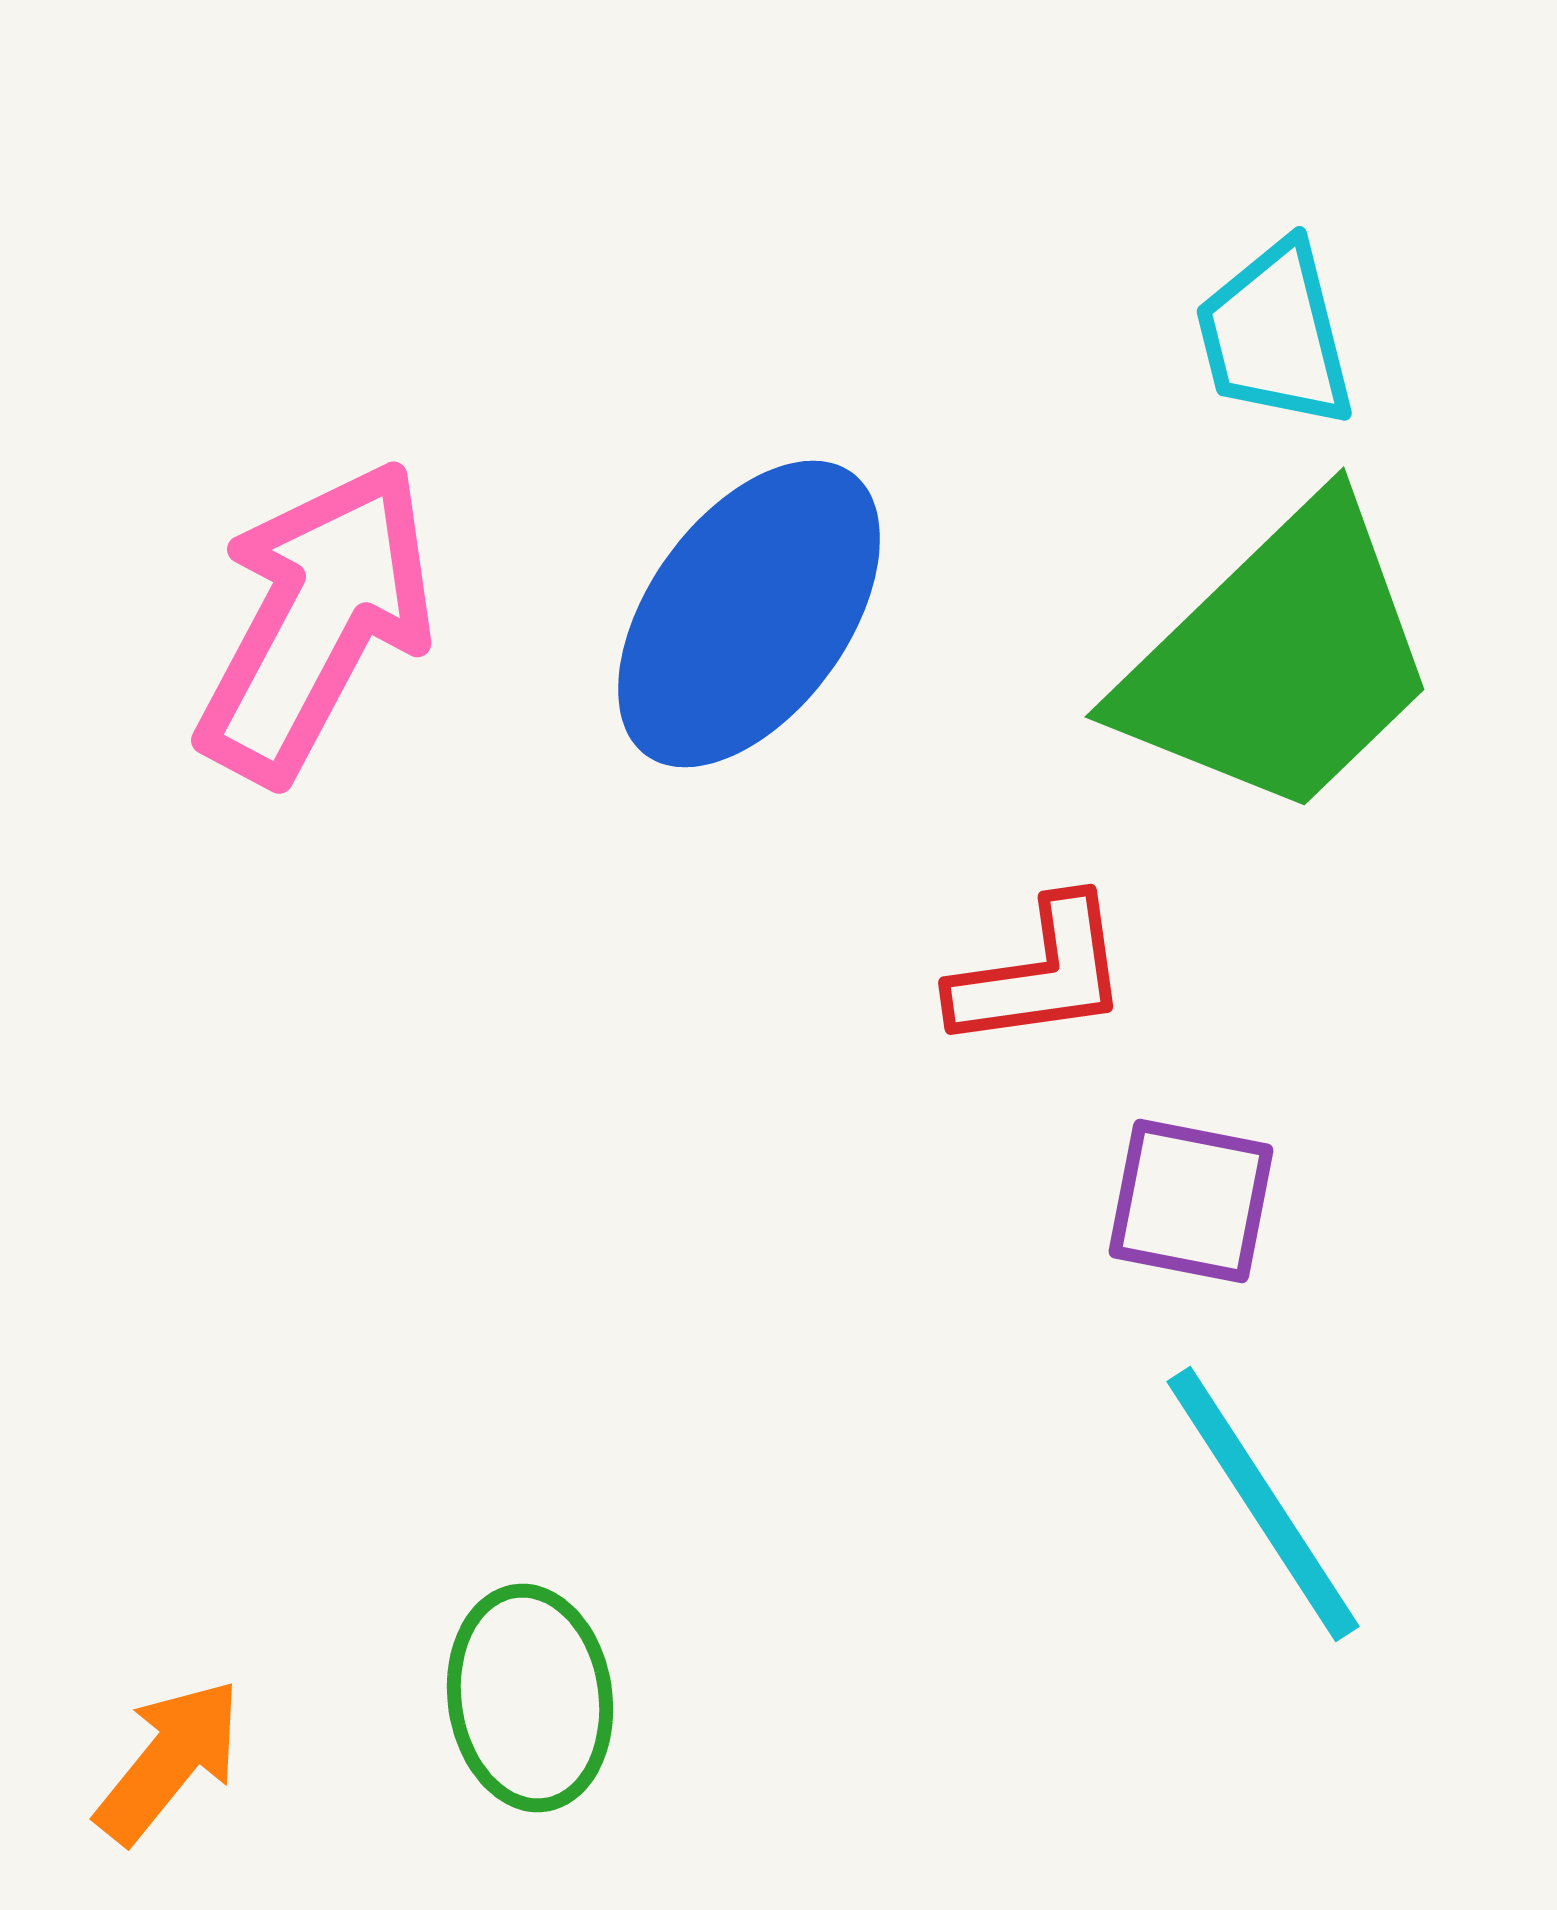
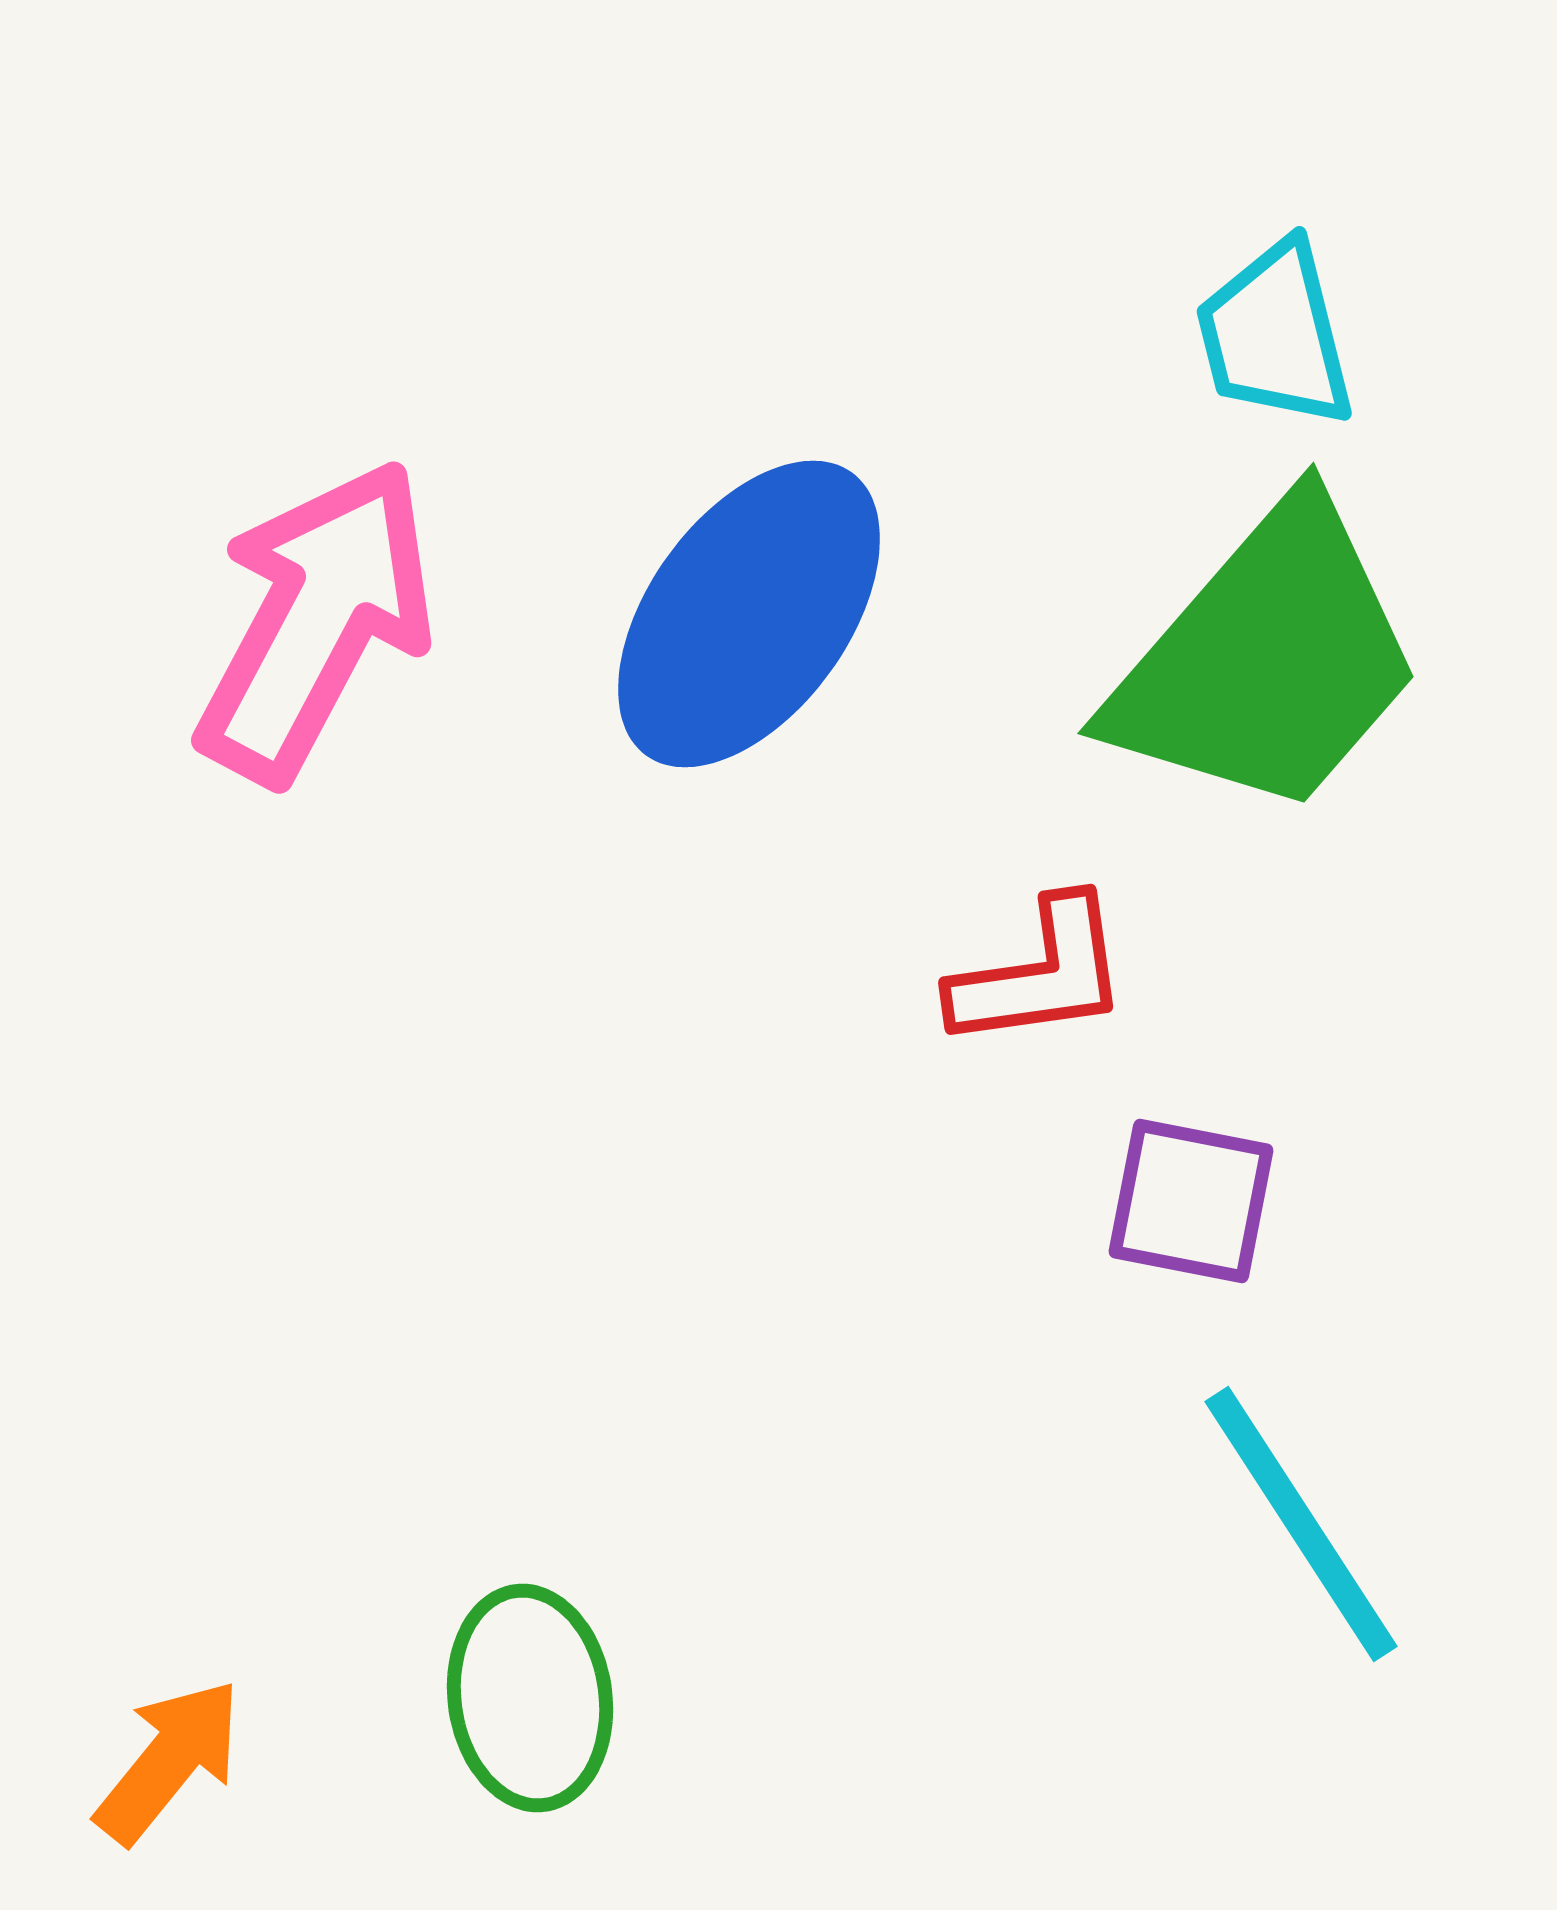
green trapezoid: moved 13 px left; rotated 5 degrees counterclockwise
cyan line: moved 38 px right, 20 px down
